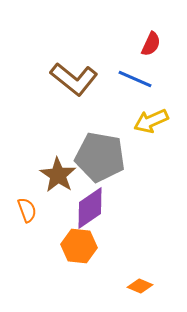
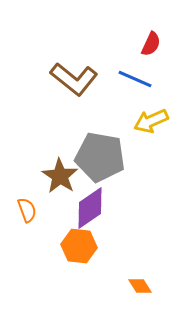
brown star: moved 2 px right, 1 px down
orange diamond: rotated 35 degrees clockwise
